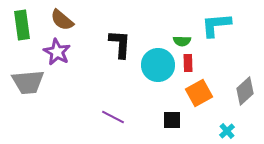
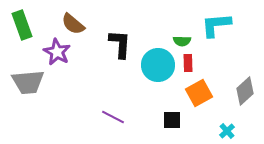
brown semicircle: moved 11 px right, 4 px down
green rectangle: rotated 12 degrees counterclockwise
